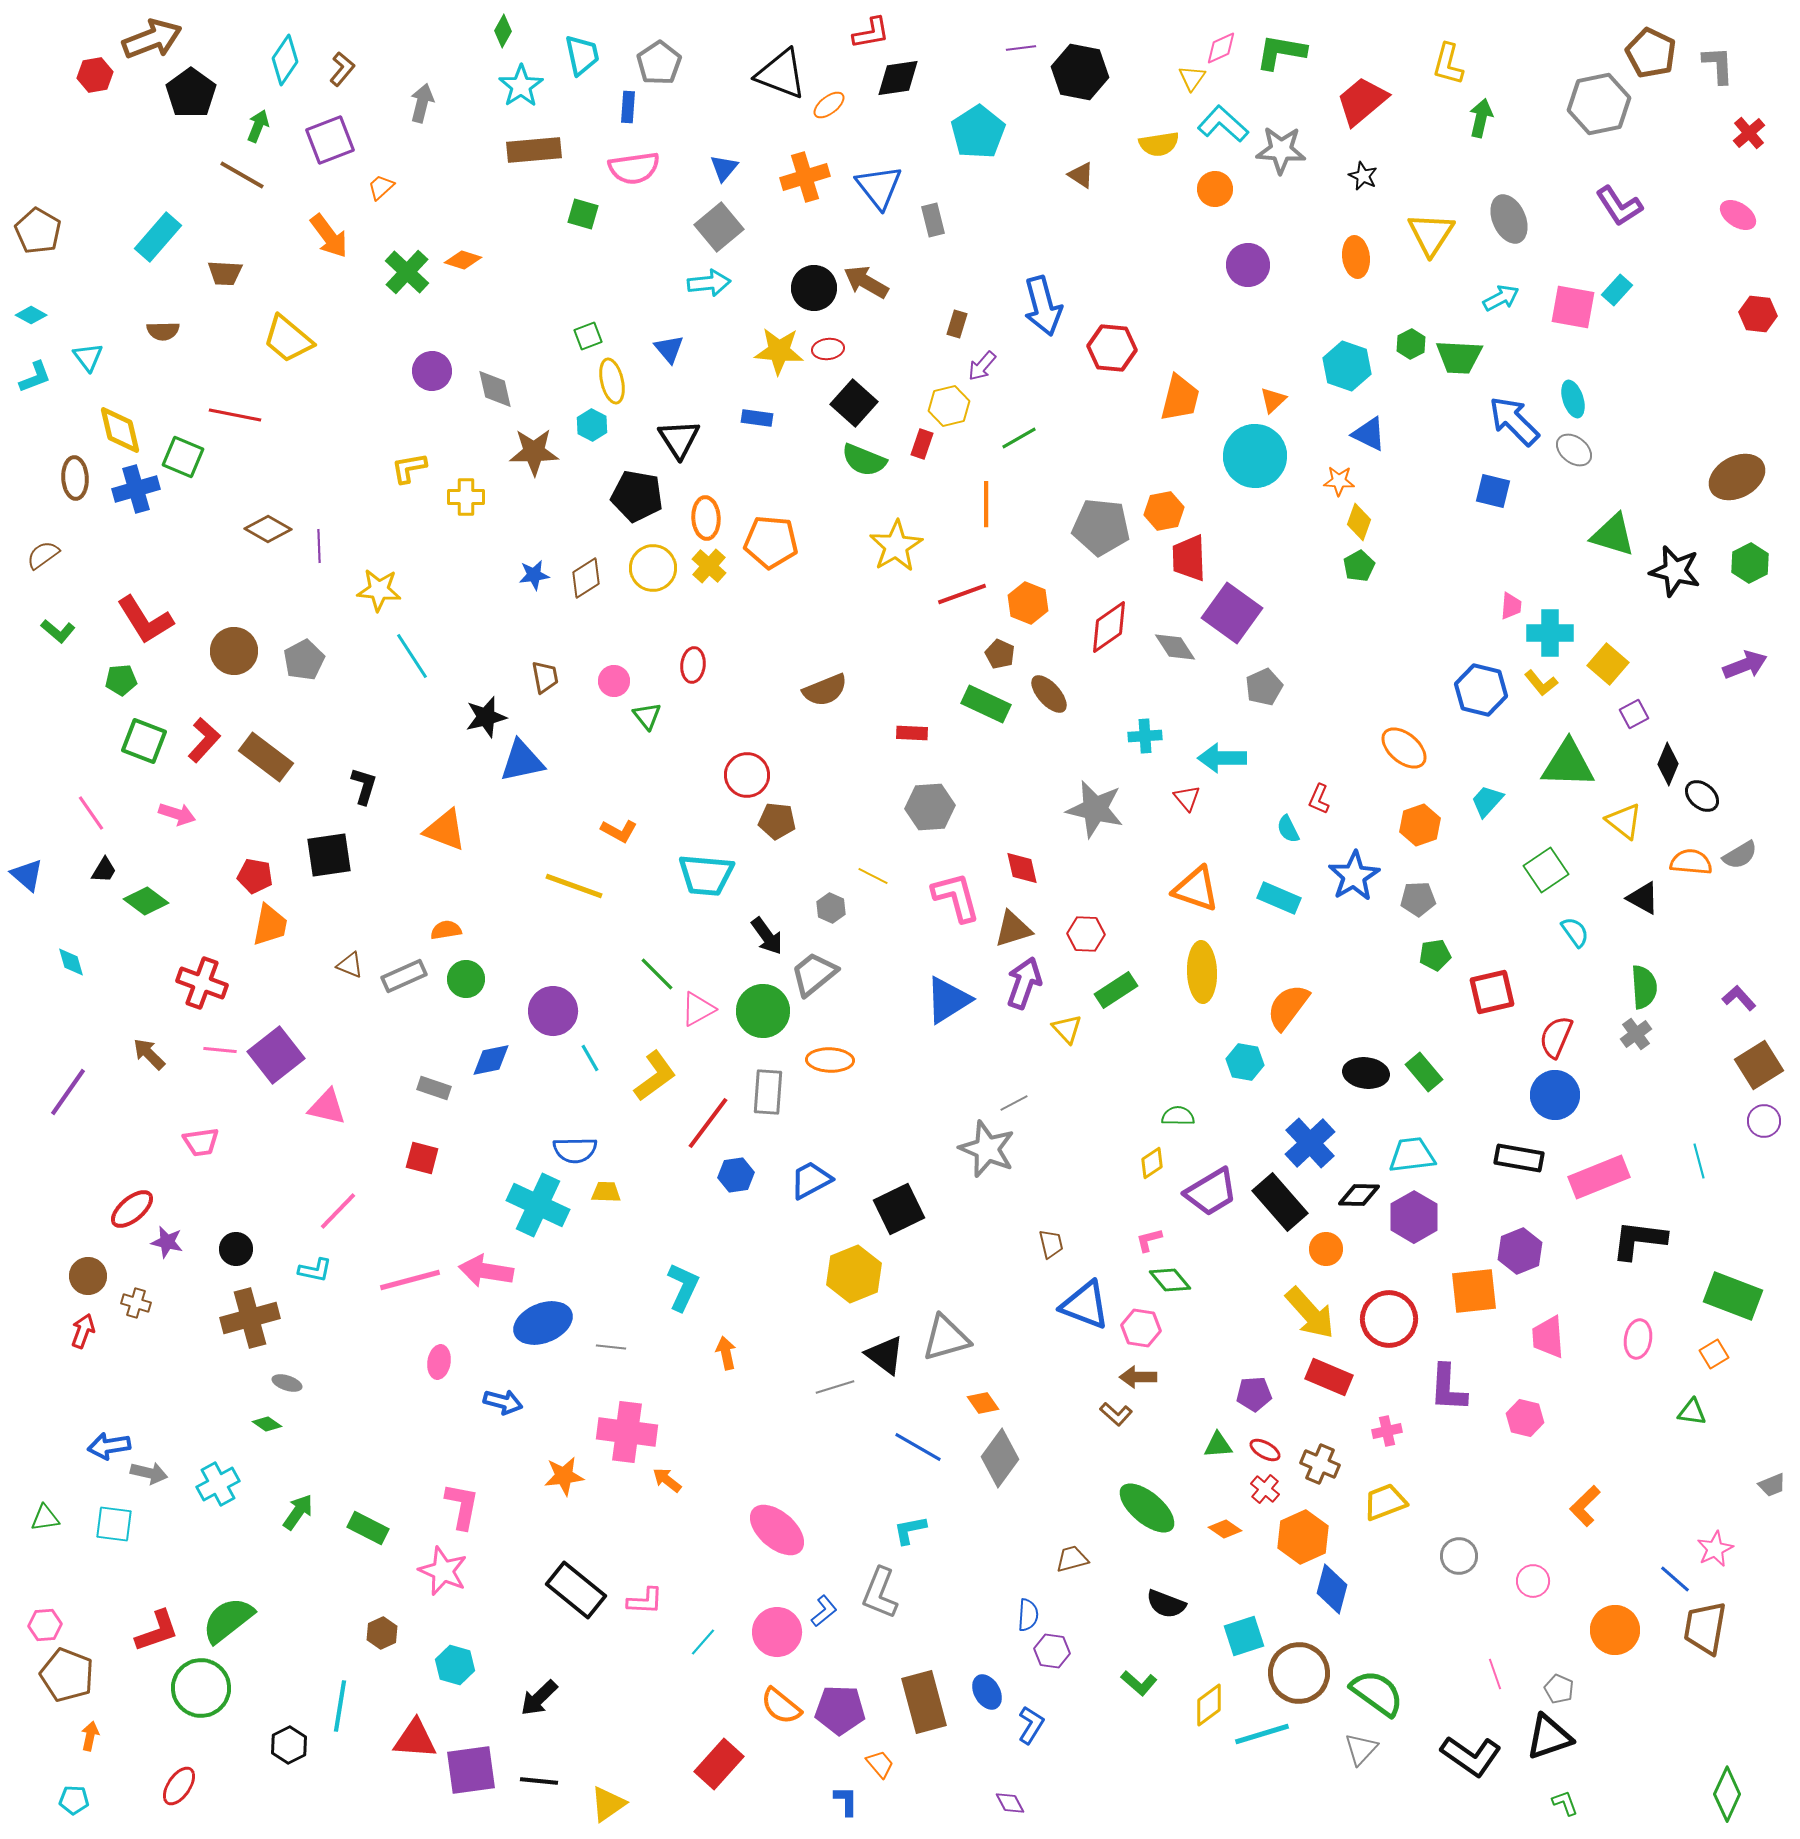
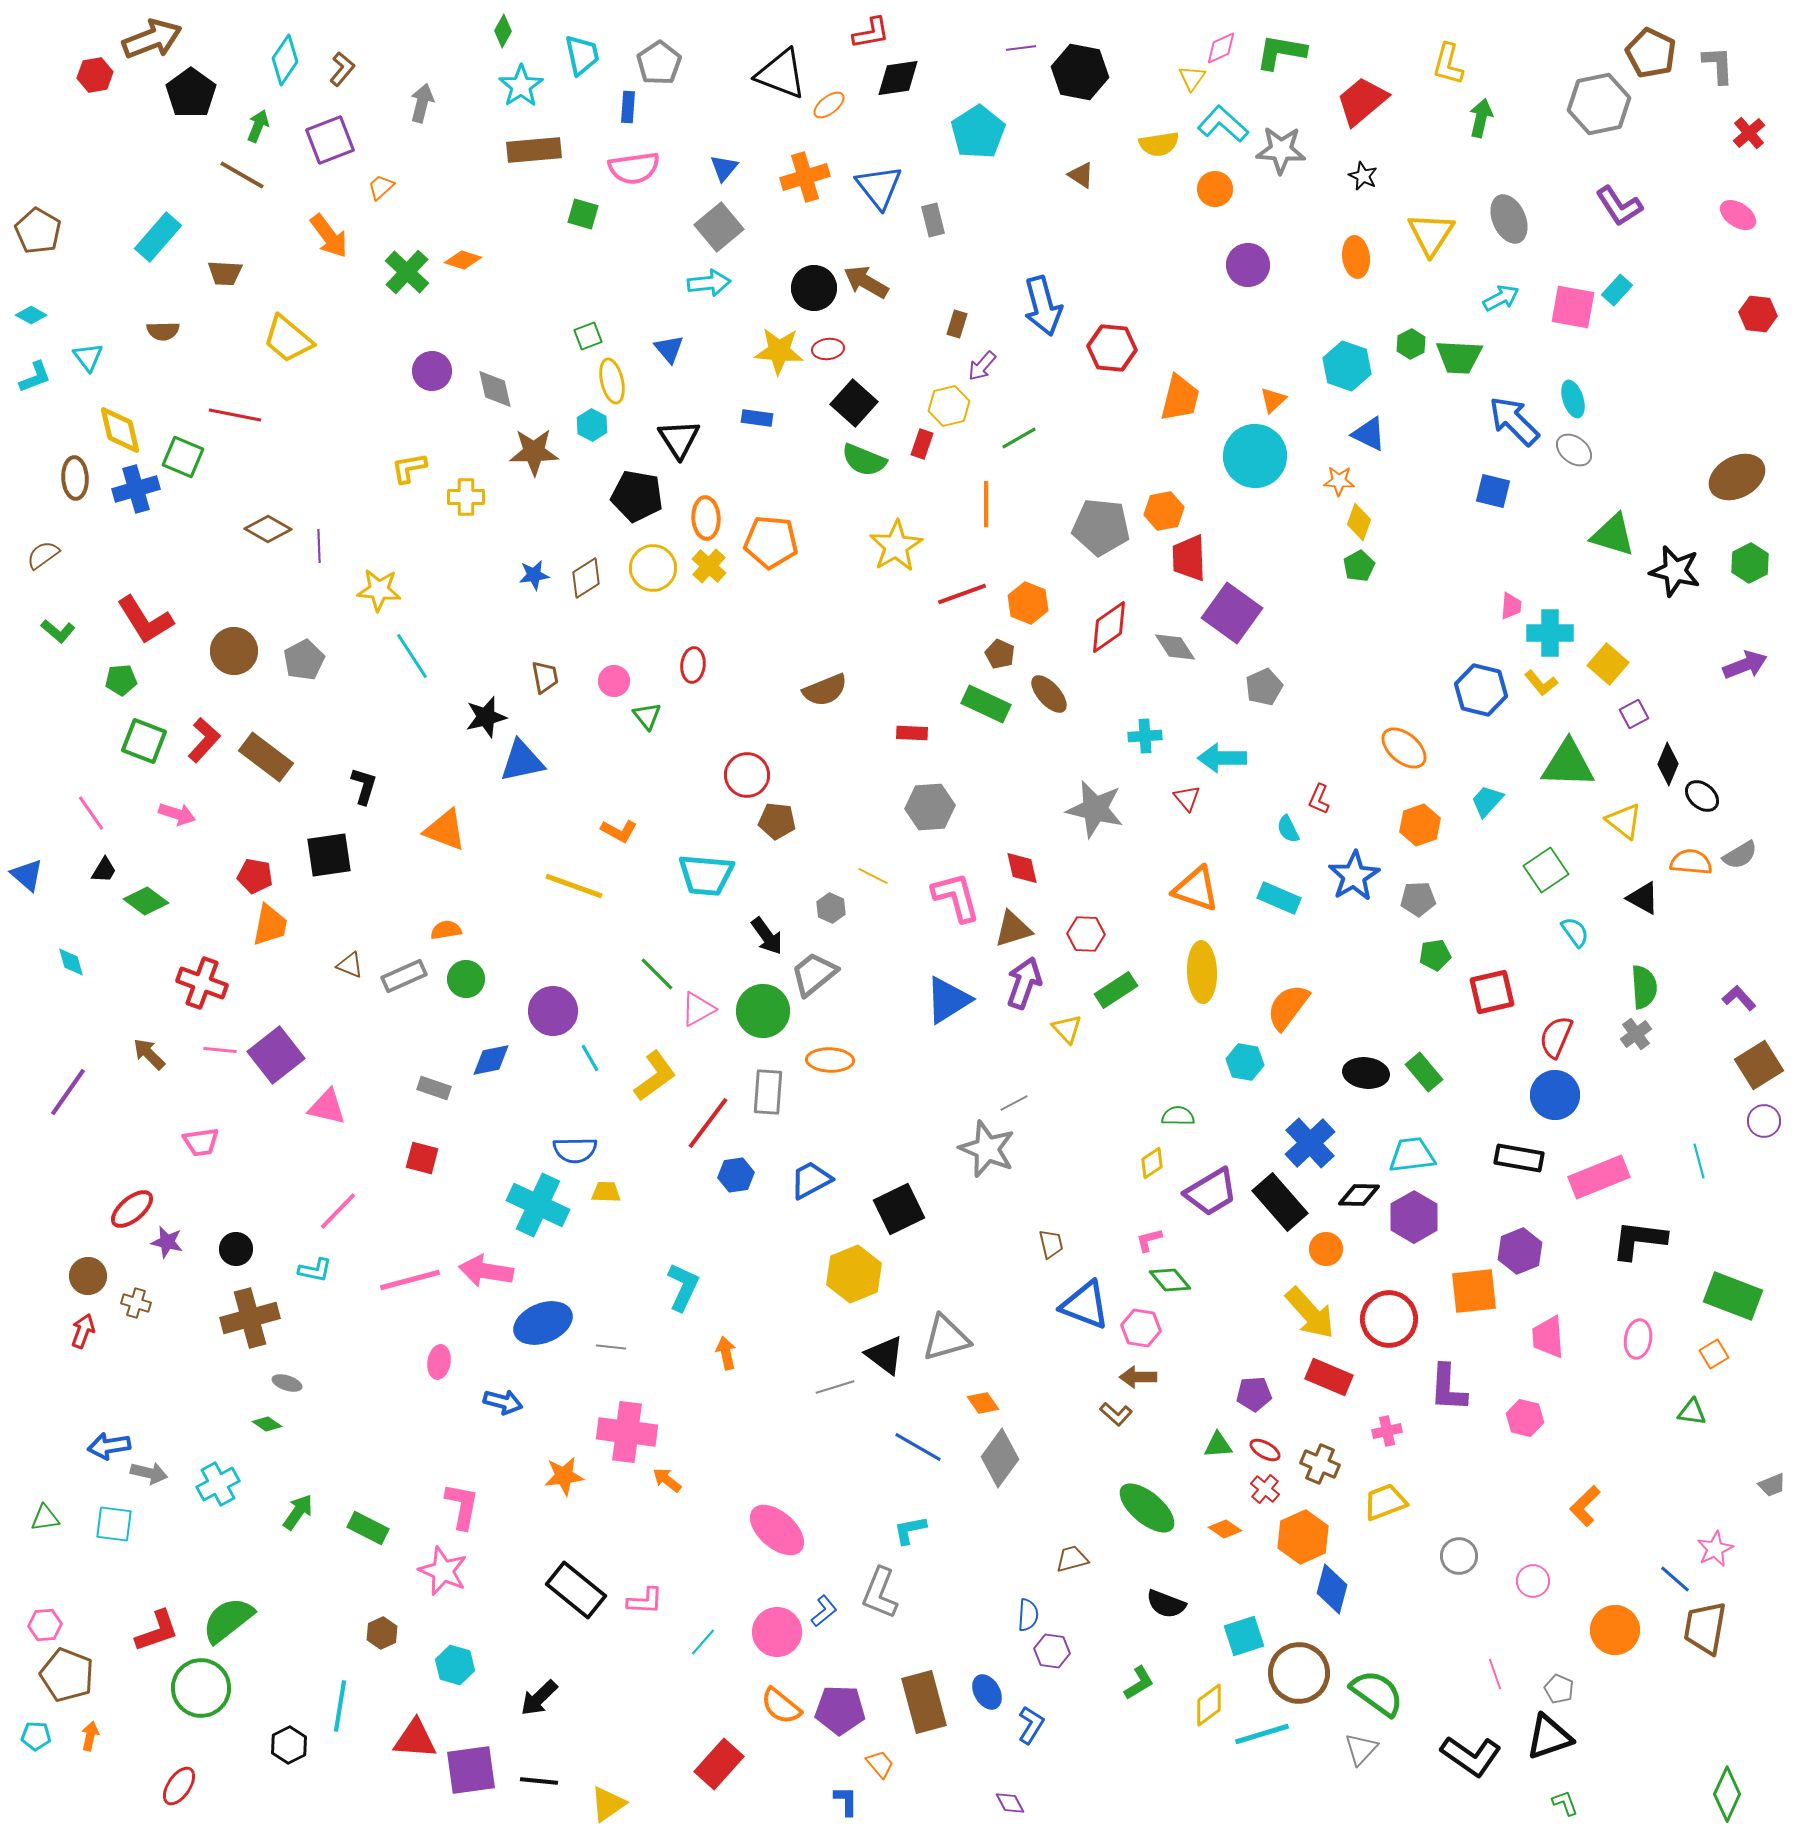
green L-shape at (1139, 1683): rotated 72 degrees counterclockwise
cyan pentagon at (74, 1800): moved 38 px left, 64 px up
